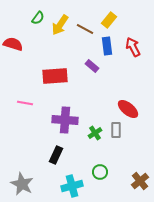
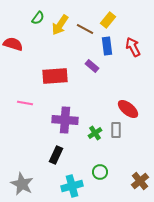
yellow rectangle: moved 1 px left
